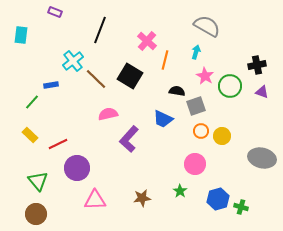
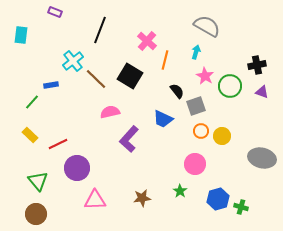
black semicircle: rotated 42 degrees clockwise
pink semicircle: moved 2 px right, 2 px up
